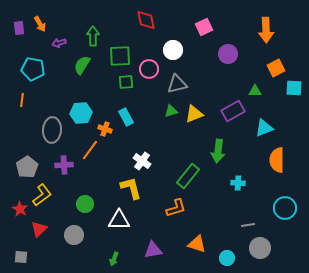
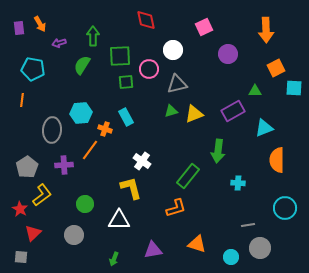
red triangle at (39, 229): moved 6 px left, 4 px down
cyan circle at (227, 258): moved 4 px right, 1 px up
